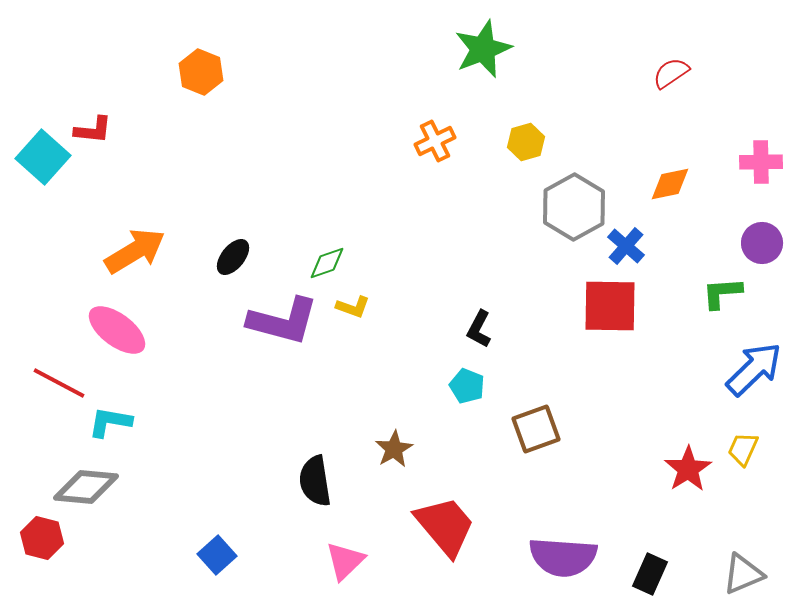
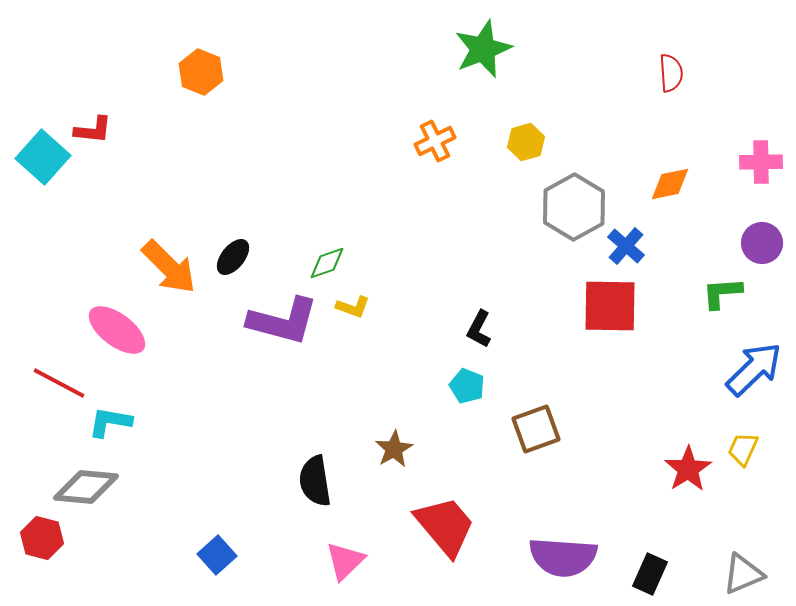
red semicircle: rotated 120 degrees clockwise
orange arrow: moved 34 px right, 16 px down; rotated 76 degrees clockwise
